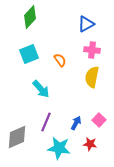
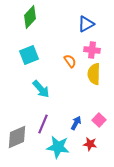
cyan square: moved 1 px down
orange semicircle: moved 10 px right, 1 px down
yellow semicircle: moved 2 px right, 3 px up; rotated 10 degrees counterclockwise
purple line: moved 3 px left, 2 px down
cyan star: moved 1 px left, 1 px up
